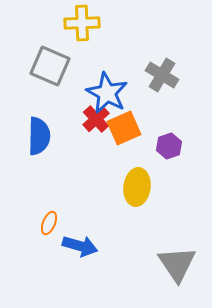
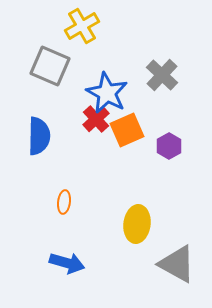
yellow cross: moved 3 px down; rotated 28 degrees counterclockwise
gray cross: rotated 12 degrees clockwise
orange square: moved 3 px right, 2 px down
purple hexagon: rotated 10 degrees counterclockwise
yellow ellipse: moved 37 px down
orange ellipse: moved 15 px right, 21 px up; rotated 15 degrees counterclockwise
blue arrow: moved 13 px left, 17 px down
gray triangle: rotated 27 degrees counterclockwise
